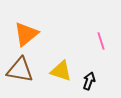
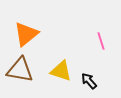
black arrow: rotated 60 degrees counterclockwise
